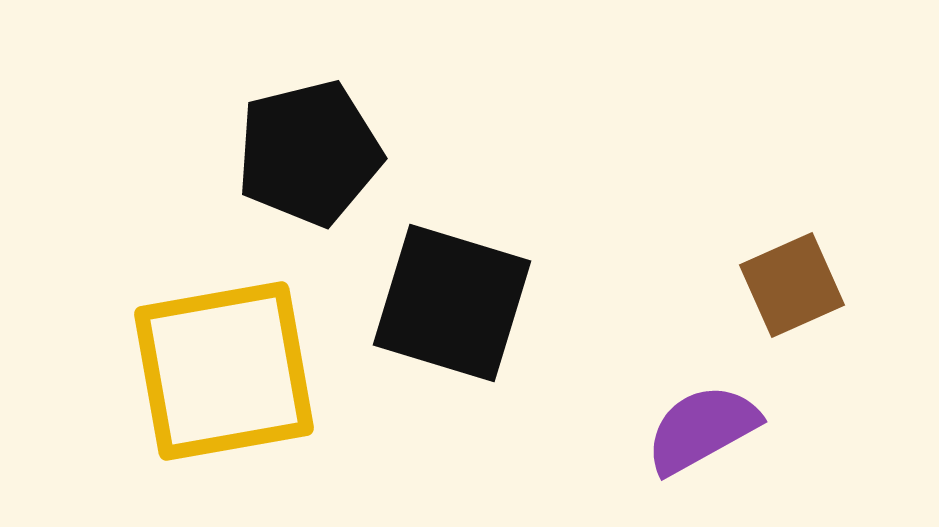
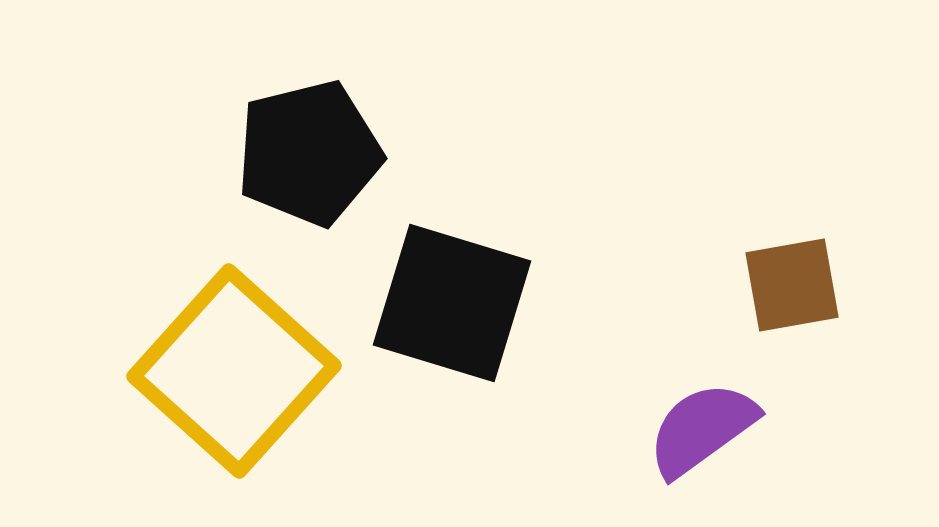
brown square: rotated 14 degrees clockwise
yellow square: moved 10 px right; rotated 38 degrees counterclockwise
purple semicircle: rotated 7 degrees counterclockwise
